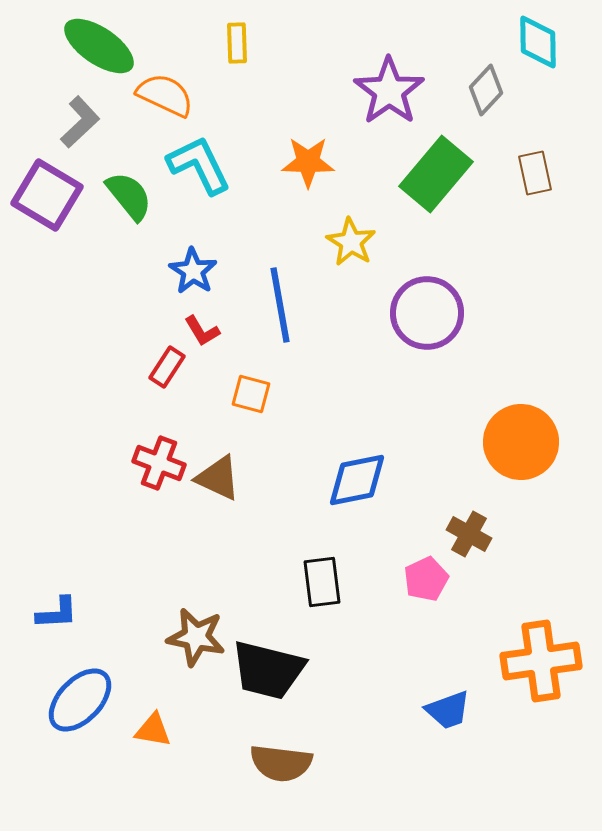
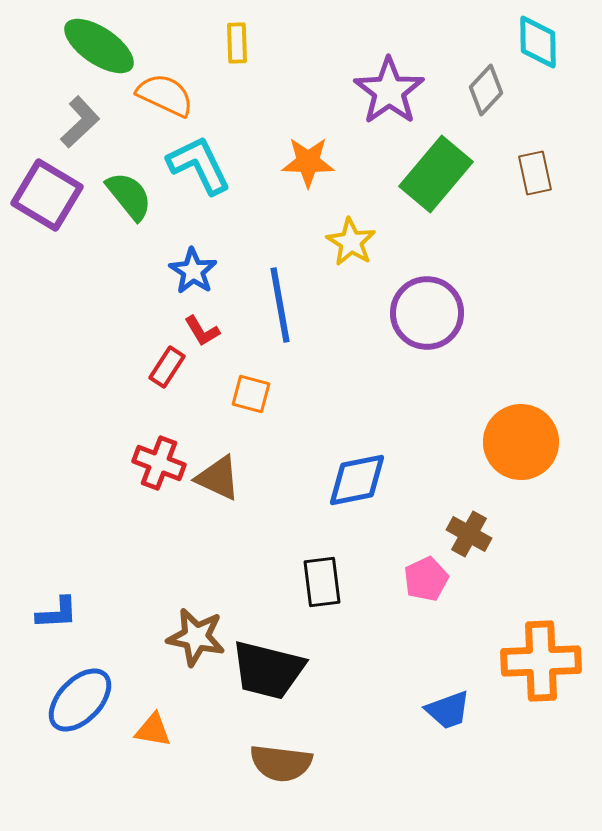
orange cross: rotated 6 degrees clockwise
